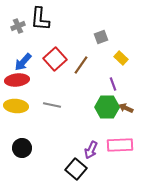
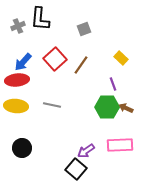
gray square: moved 17 px left, 8 px up
purple arrow: moved 5 px left, 1 px down; rotated 30 degrees clockwise
